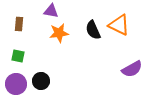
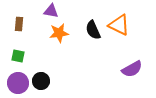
purple circle: moved 2 px right, 1 px up
